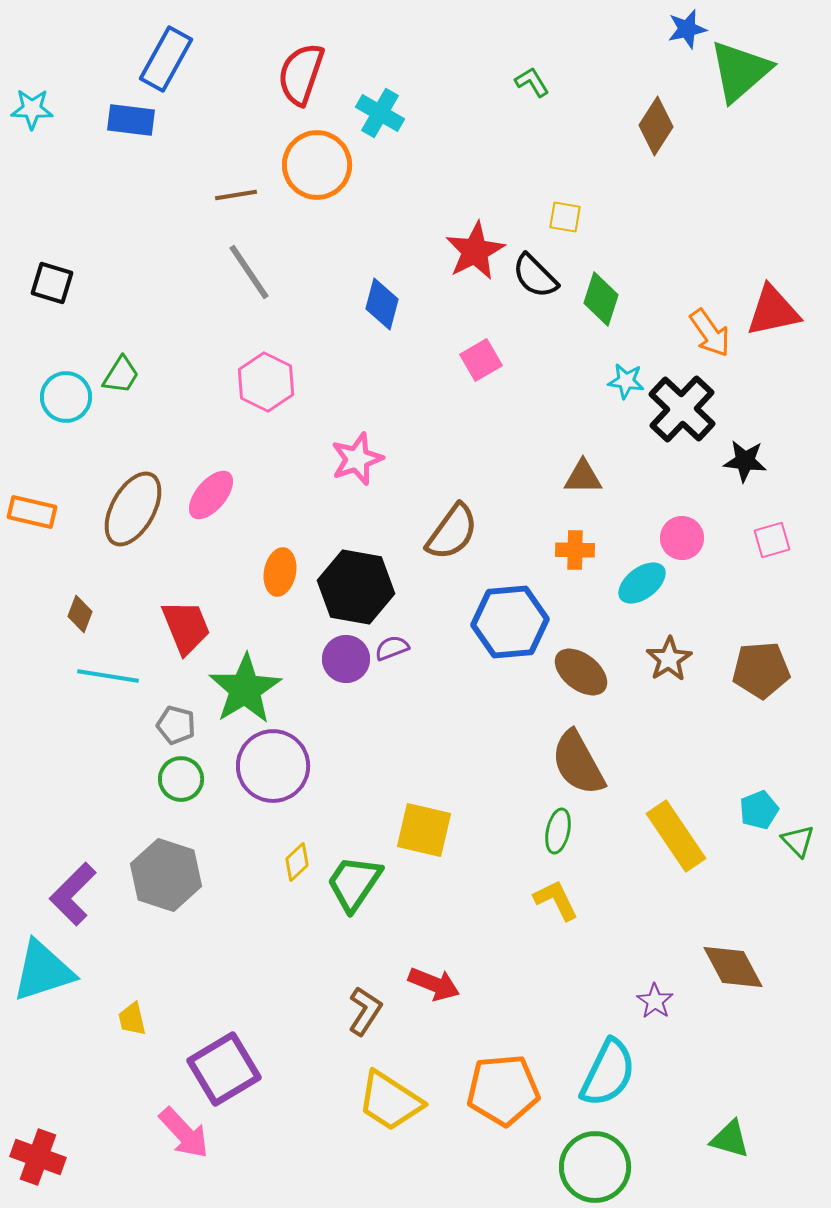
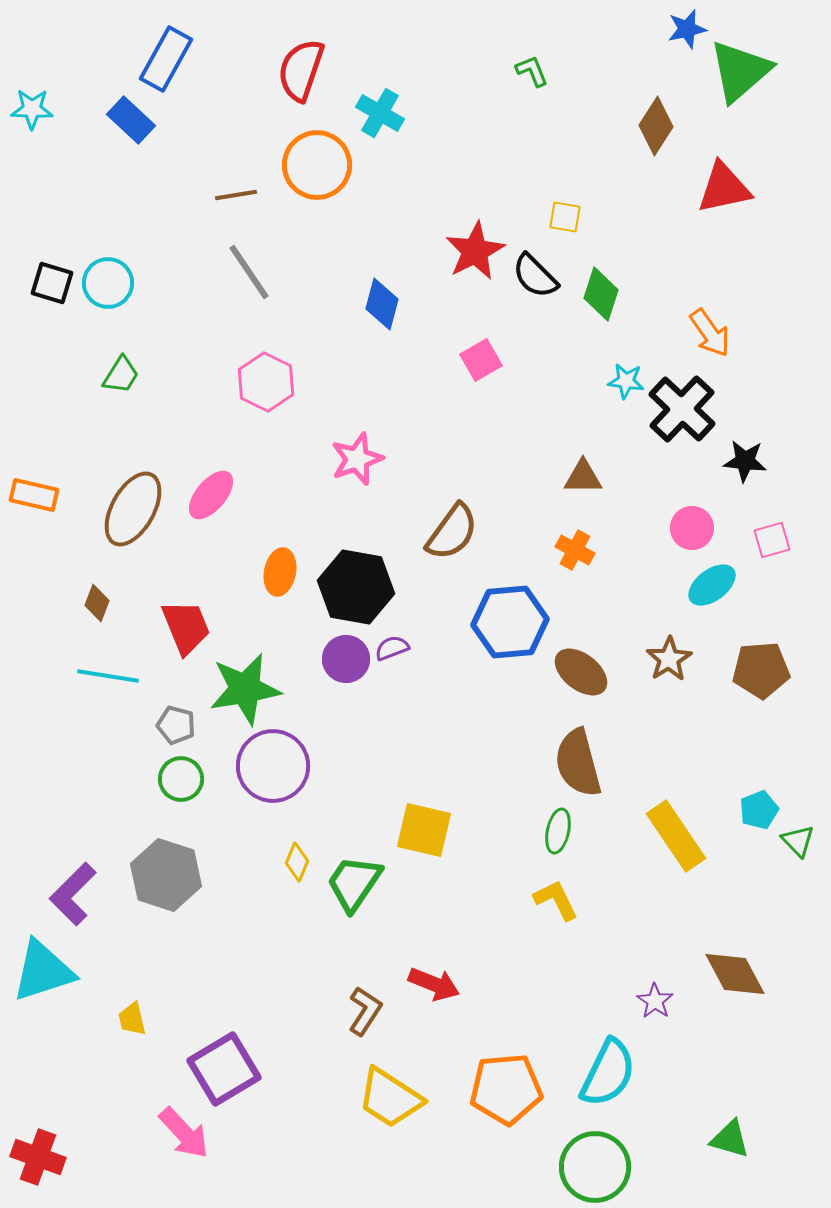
red semicircle at (301, 74): moved 4 px up
green L-shape at (532, 82): moved 11 px up; rotated 9 degrees clockwise
blue rectangle at (131, 120): rotated 36 degrees clockwise
green diamond at (601, 299): moved 5 px up
red triangle at (773, 311): moved 49 px left, 123 px up
cyan circle at (66, 397): moved 42 px right, 114 px up
orange rectangle at (32, 512): moved 2 px right, 17 px up
pink circle at (682, 538): moved 10 px right, 10 px up
orange cross at (575, 550): rotated 27 degrees clockwise
cyan ellipse at (642, 583): moved 70 px right, 2 px down
brown diamond at (80, 614): moved 17 px right, 11 px up
green star at (245, 689): rotated 22 degrees clockwise
brown semicircle at (578, 763): rotated 14 degrees clockwise
yellow diamond at (297, 862): rotated 24 degrees counterclockwise
brown diamond at (733, 967): moved 2 px right, 7 px down
orange pentagon at (503, 1090): moved 3 px right, 1 px up
yellow trapezoid at (390, 1101): moved 3 px up
